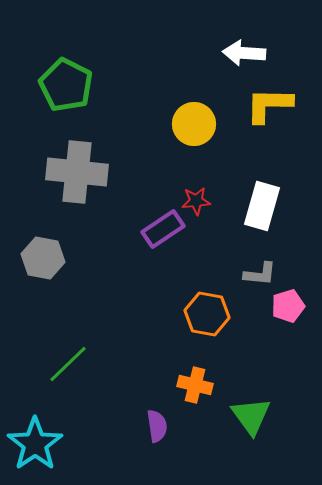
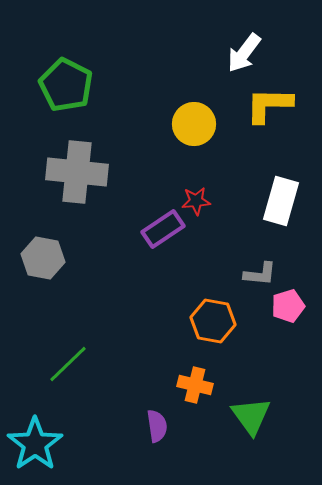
white arrow: rotated 57 degrees counterclockwise
white rectangle: moved 19 px right, 5 px up
orange hexagon: moved 6 px right, 7 px down
